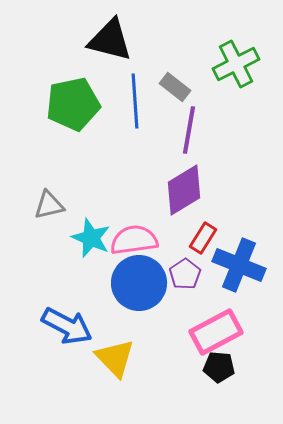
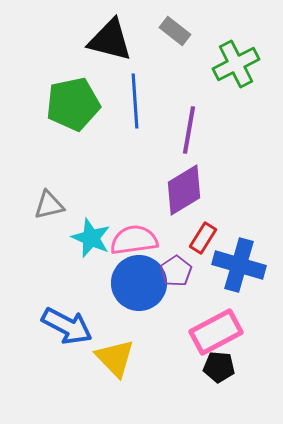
gray rectangle: moved 56 px up
blue cross: rotated 6 degrees counterclockwise
purple pentagon: moved 9 px left, 3 px up
